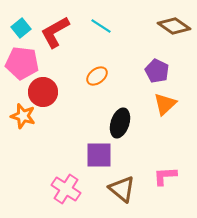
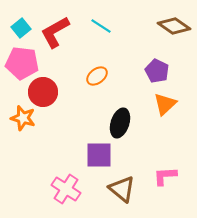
orange star: moved 2 px down
